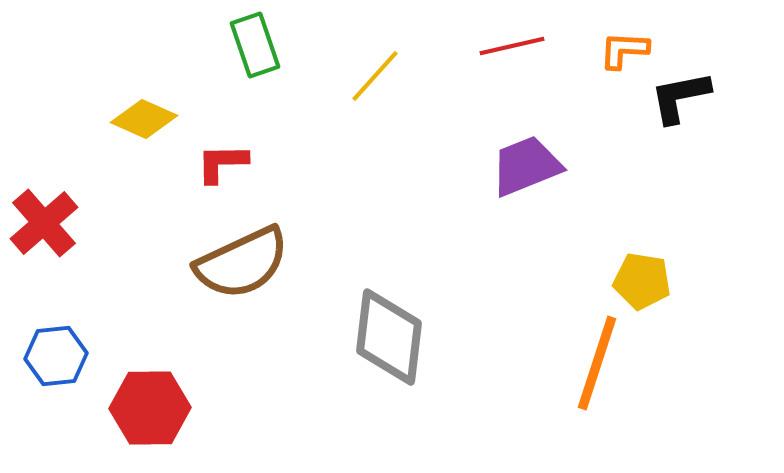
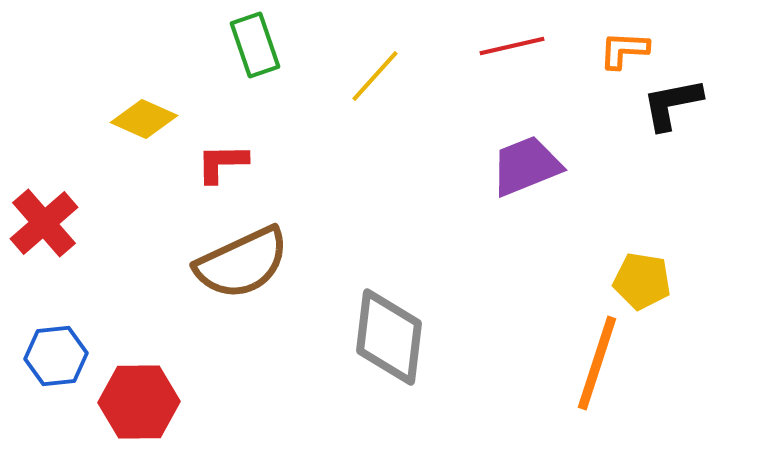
black L-shape: moved 8 px left, 7 px down
red hexagon: moved 11 px left, 6 px up
